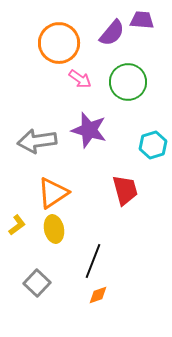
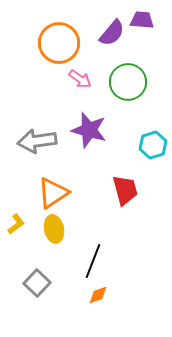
yellow L-shape: moved 1 px left, 1 px up
